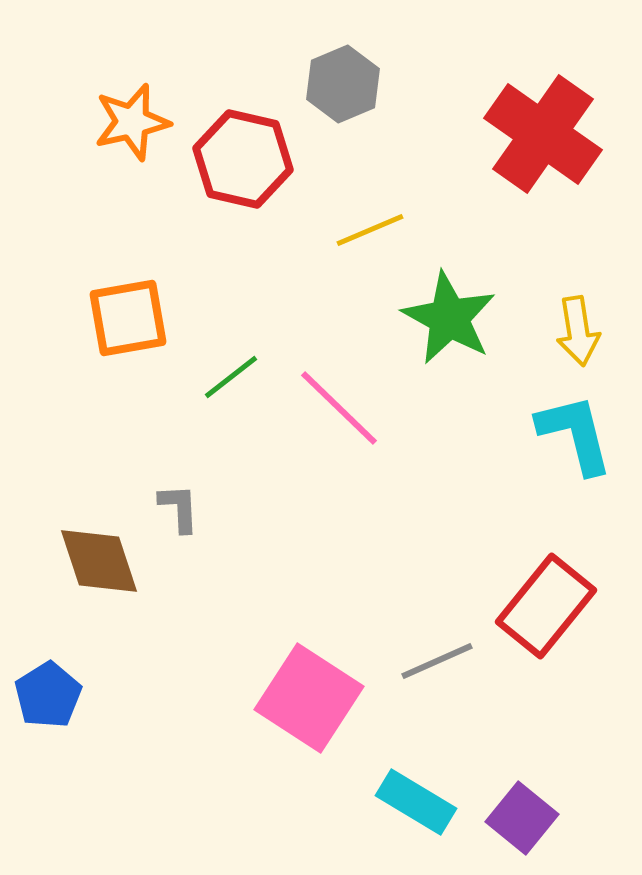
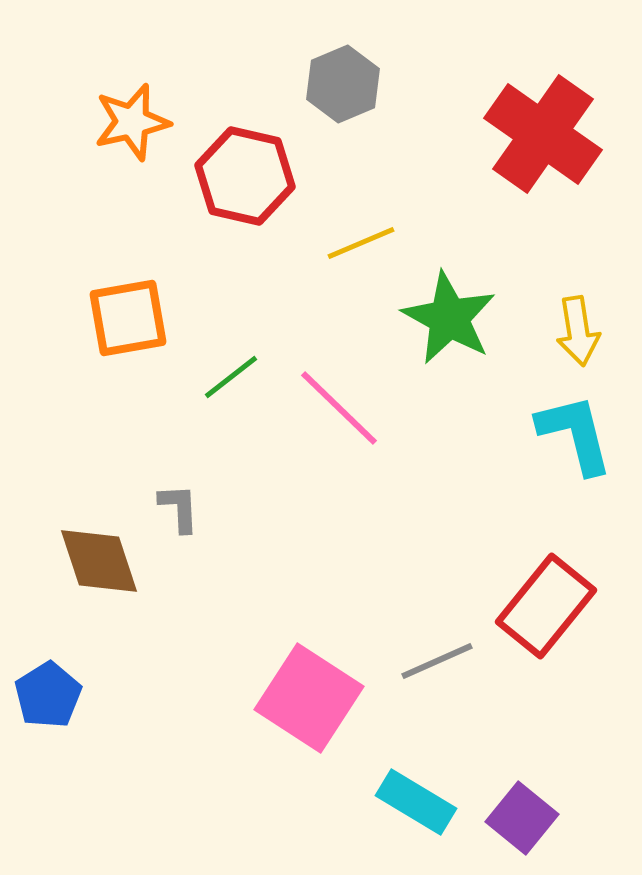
red hexagon: moved 2 px right, 17 px down
yellow line: moved 9 px left, 13 px down
